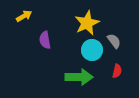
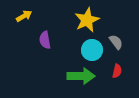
yellow star: moved 3 px up
gray semicircle: moved 2 px right, 1 px down
green arrow: moved 2 px right, 1 px up
